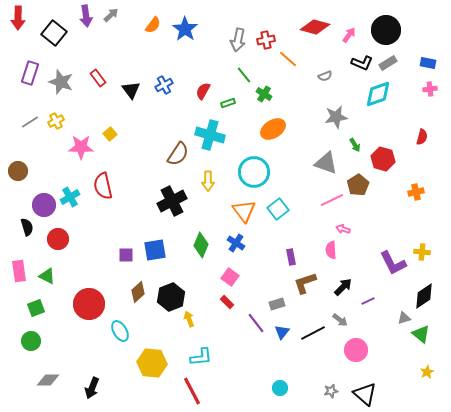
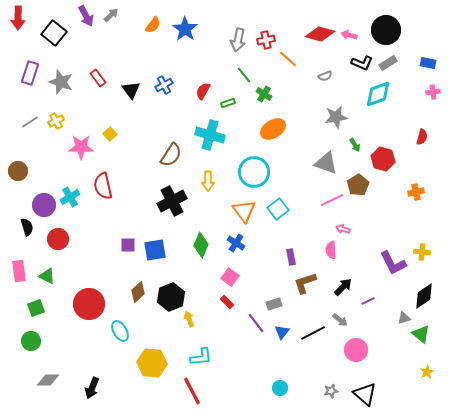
purple arrow at (86, 16): rotated 20 degrees counterclockwise
red diamond at (315, 27): moved 5 px right, 7 px down
pink arrow at (349, 35): rotated 112 degrees counterclockwise
pink cross at (430, 89): moved 3 px right, 3 px down
brown semicircle at (178, 154): moved 7 px left, 1 px down
purple square at (126, 255): moved 2 px right, 10 px up
gray rectangle at (277, 304): moved 3 px left
